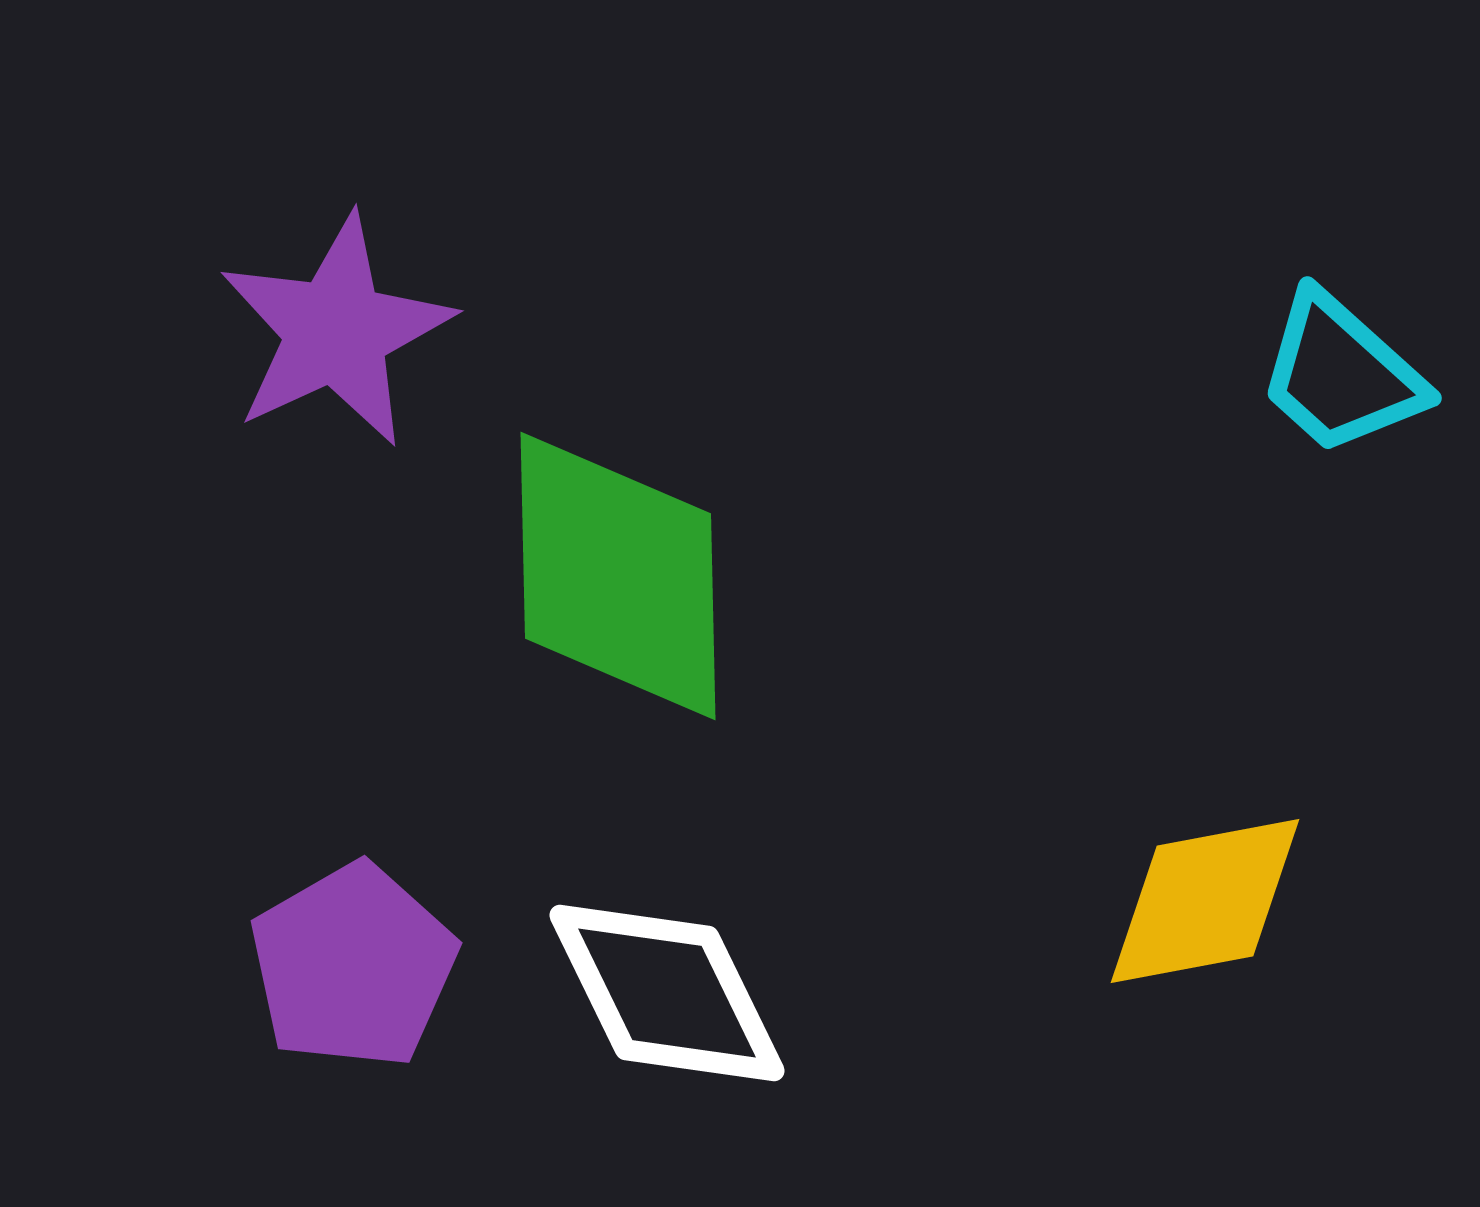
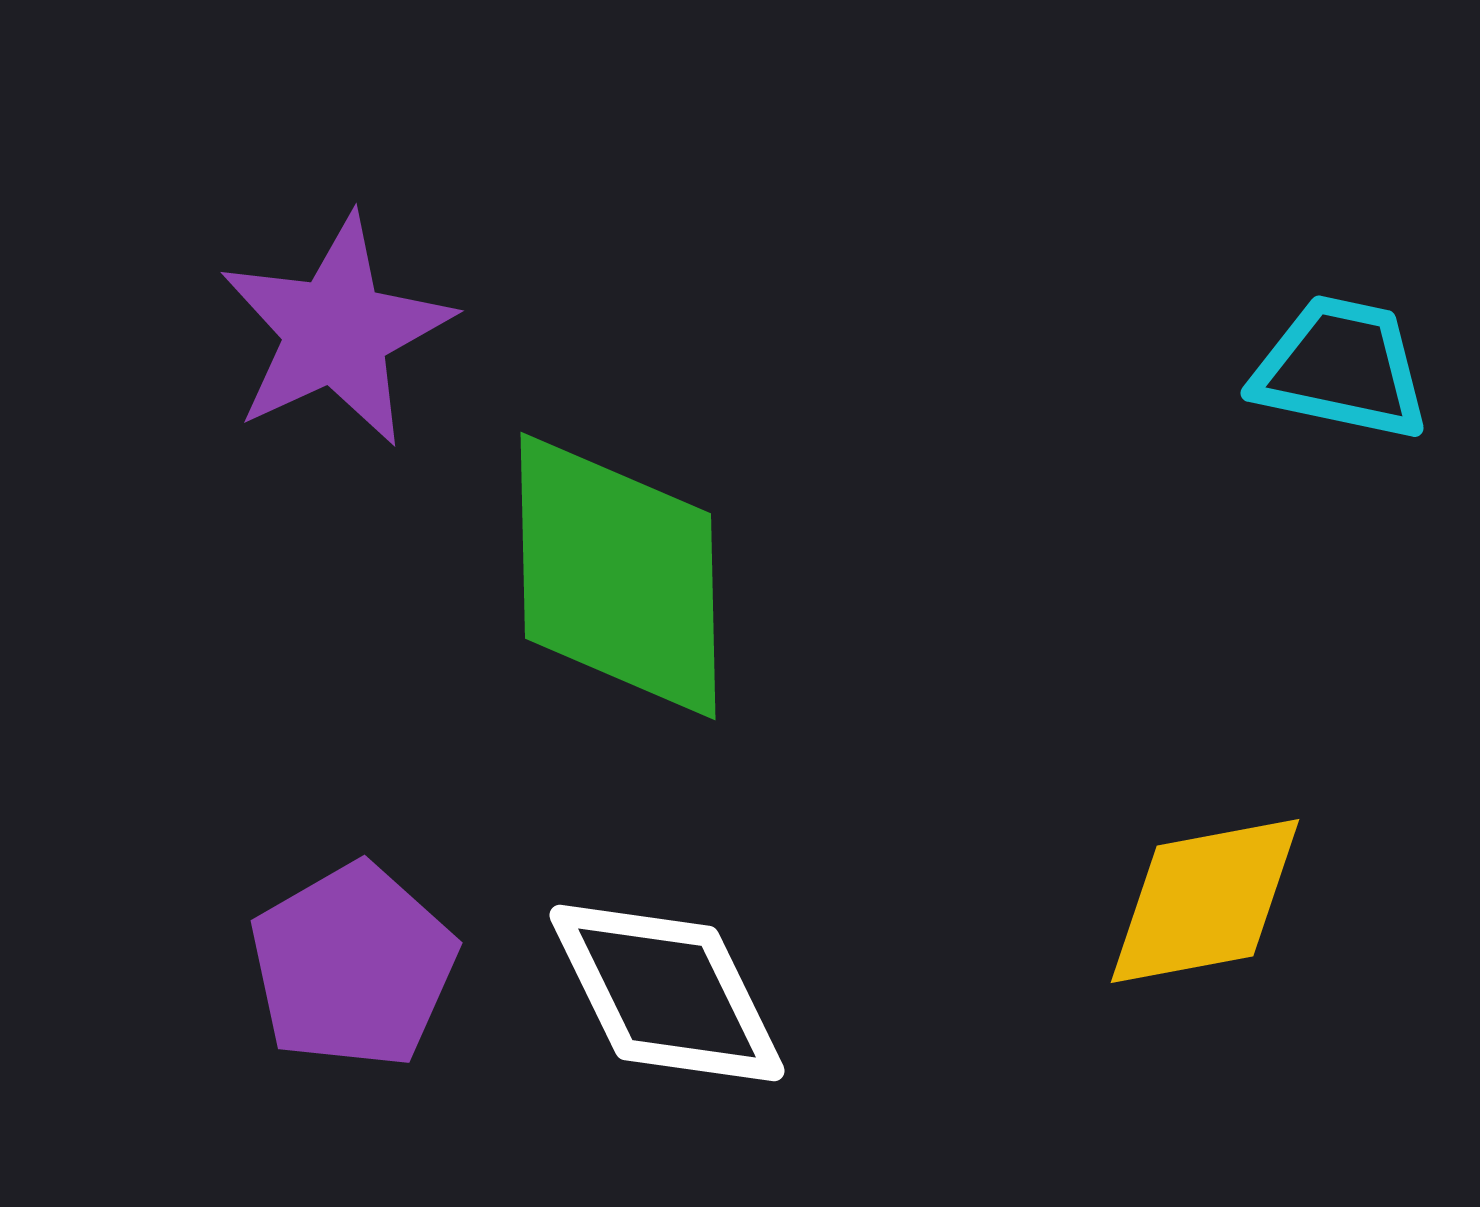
cyan trapezoid: moved 6 px up; rotated 150 degrees clockwise
